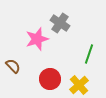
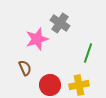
green line: moved 1 px left, 1 px up
brown semicircle: moved 12 px right, 2 px down; rotated 21 degrees clockwise
red circle: moved 6 px down
yellow cross: rotated 30 degrees clockwise
